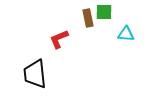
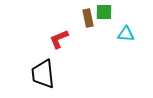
black trapezoid: moved 8 px right
